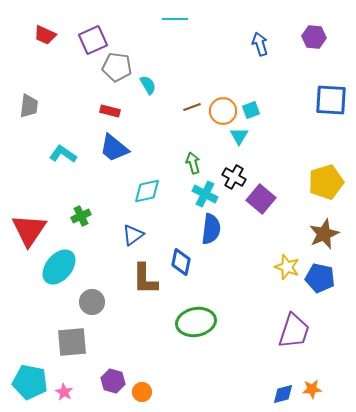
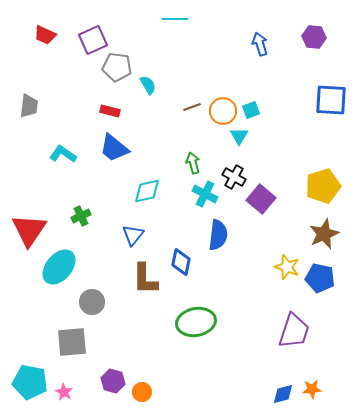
yellow pentagon at (326, 182): moved 3 px left, 4 px down
blue semicircle at (211, 229): moved 7 px right, 6 px down
blue triangle at (133, 235): rotated 15 degrees counterclockwise
